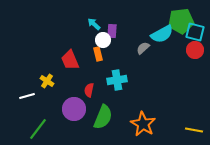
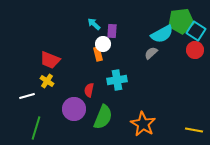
cyan square: moved 1 px right, 1 px up; rotated 18 degrees clockwise
white circle: moved 4 px down
gray semicircle: moved 8 px right, 5 px down
red trapezoid: moved 20 px left; rotated 45 degrees counterclockwise
green line: moved 2 px left, 1 px up; rotated 20 degrees counterclockwise
